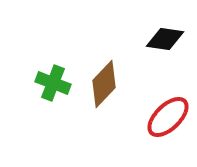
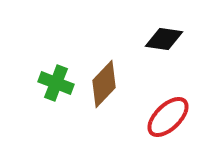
black diamond: moved 1 px left
green cross: moved 3 px right
